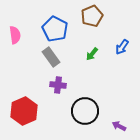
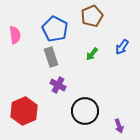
gray rectangle: rotated 18 degrees clockwise
purple cross: rotated 21 degrees clockwise
purple arrow: rotated 136 degrees counterclockwise
